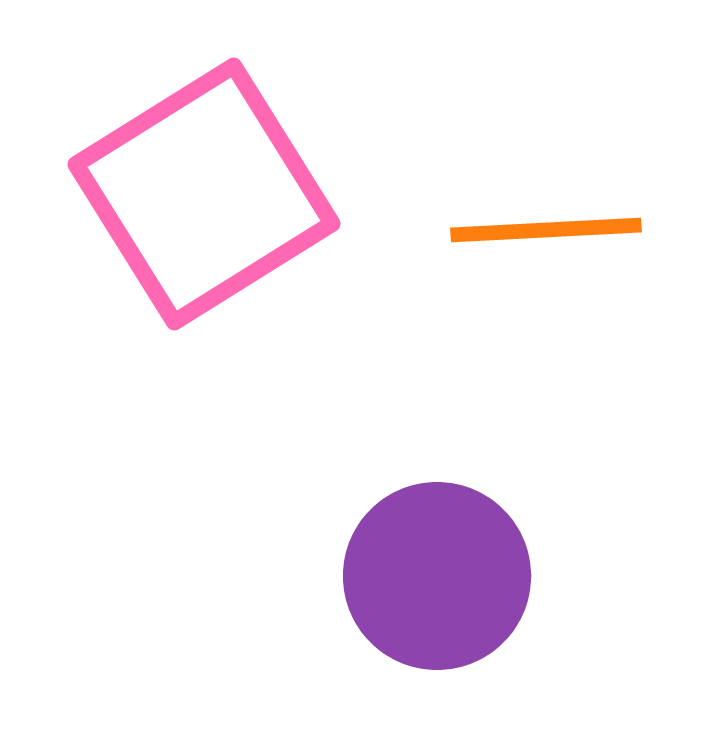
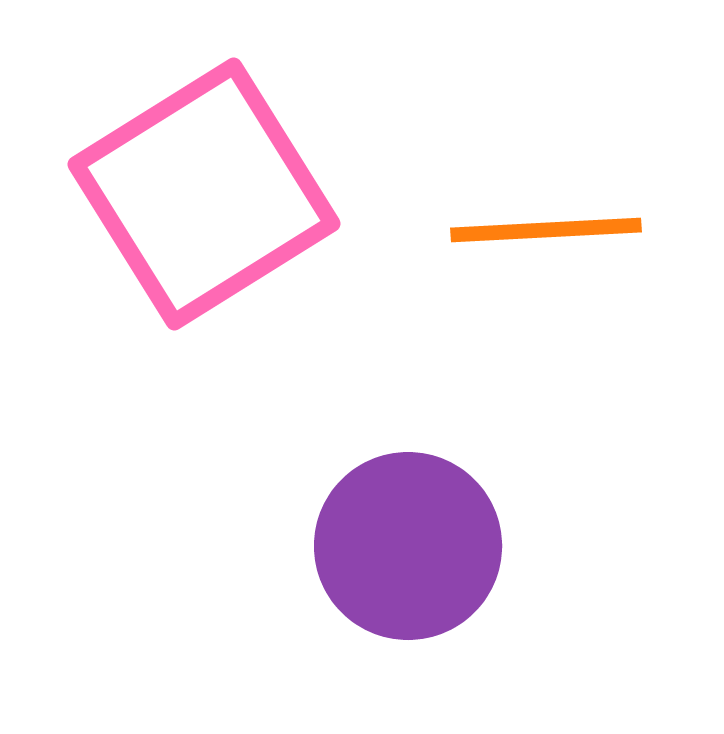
purple circle: moved 29 px left, 30 px up
